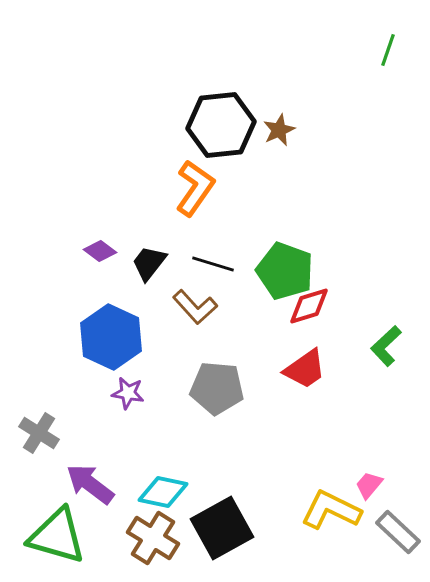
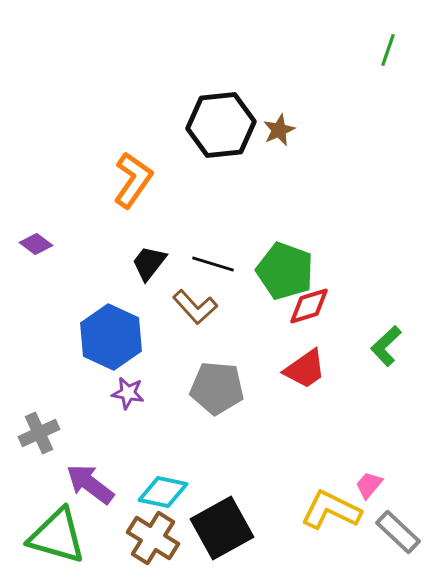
orange L-shape: moved 62 px left, 8 px up
purple diamond: moved 64 px left, 7 px up
gray cross: rotated 33 degrees clockwise
